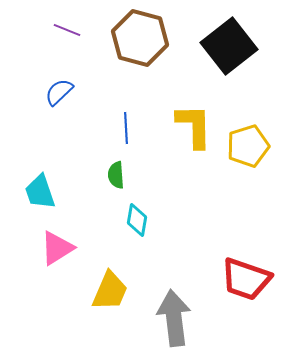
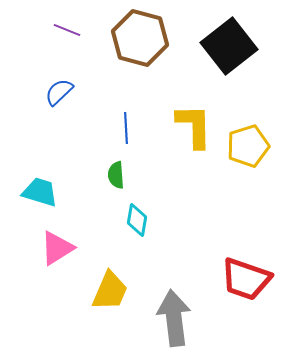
cyan trapezoid: rotated 126 degrees clockwise
